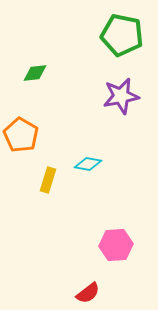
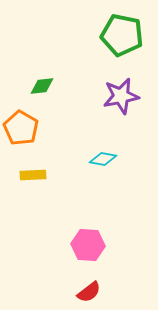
green diamond: moved 7 px right, 13 px down
orange pentagon: moved 7 px up
cyan diamond: moved 15 px right, 5 px up
yellow rectangle: moved 15 px left, 5 px up; rotated 70 degrees clockwise
pink hexagon: moved 28 px left; rotated 8 degrees clockwise
red semicircle: moved 1 px right, 1 px up
